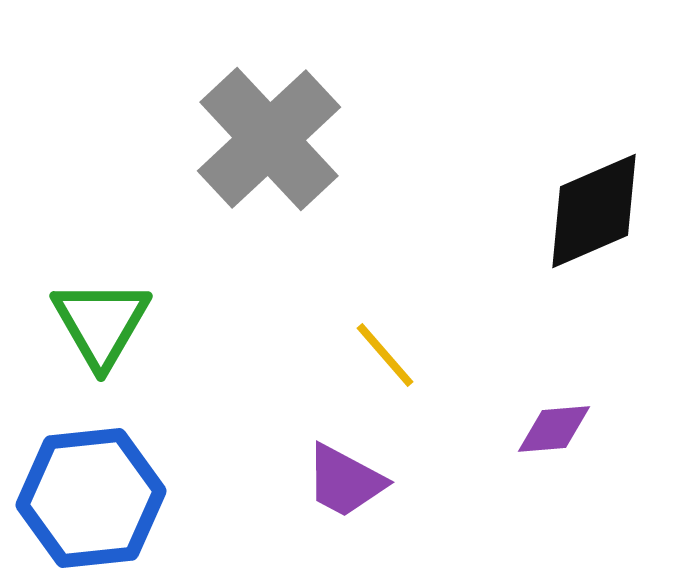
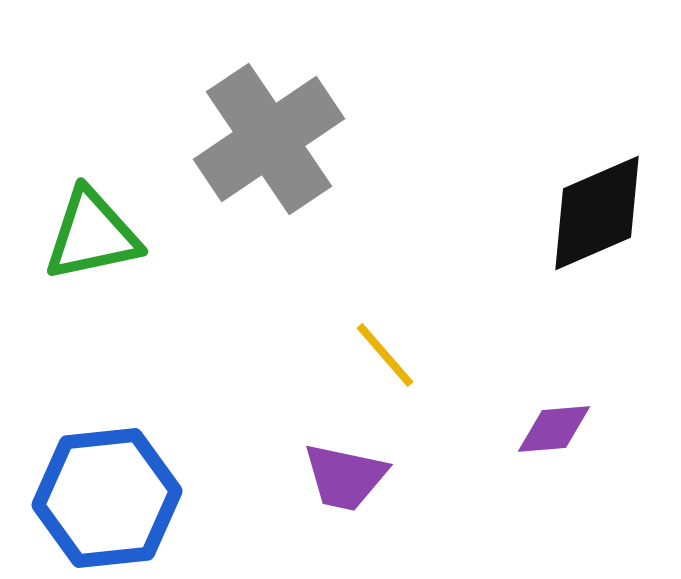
gray cross: rotated 9 degrees clockwise
black diamond: moved 3 px right, 2 px down
green triangle: moved 9 px left, 88 px up; rotated 48 degrees clockwise
purple trapezoid: moved 4 px up; rotated 16 degrees counterclockwise
blue hexagon: moved 16 px right
